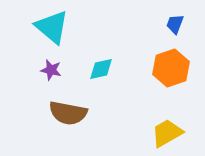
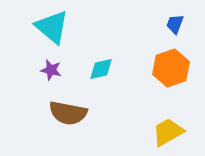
yellow trapezoid: moved 1 px right, 1 px up
